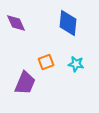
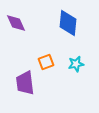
cyan star: rotated 21 degrees counterclockwise
purple trapezoid: rotated 150 degrees clockwise
